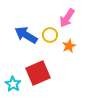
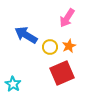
yellow circle: moved 12 px down
red square: moved 24 px right
